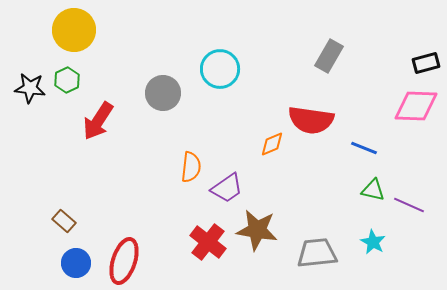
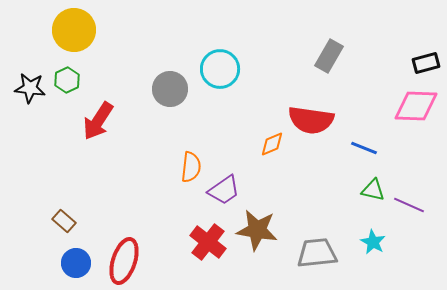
gray circle: moved 7 px right, 4 px up
purple trapezoid: moved 3 px left, 2 px down
